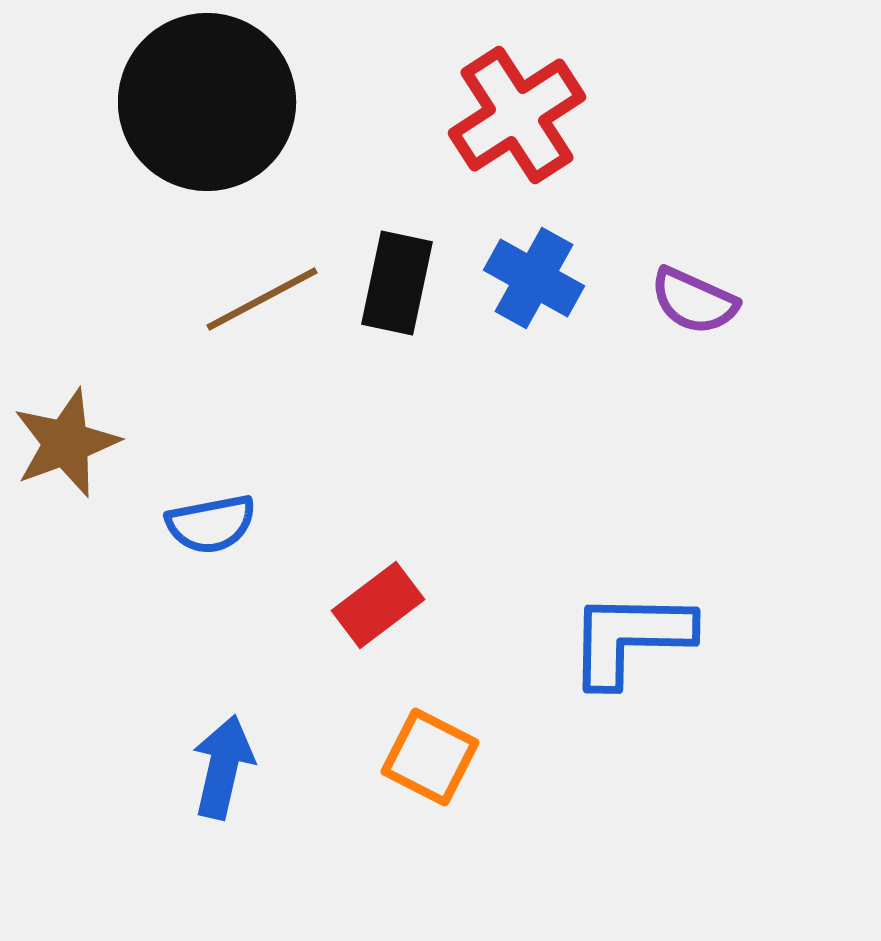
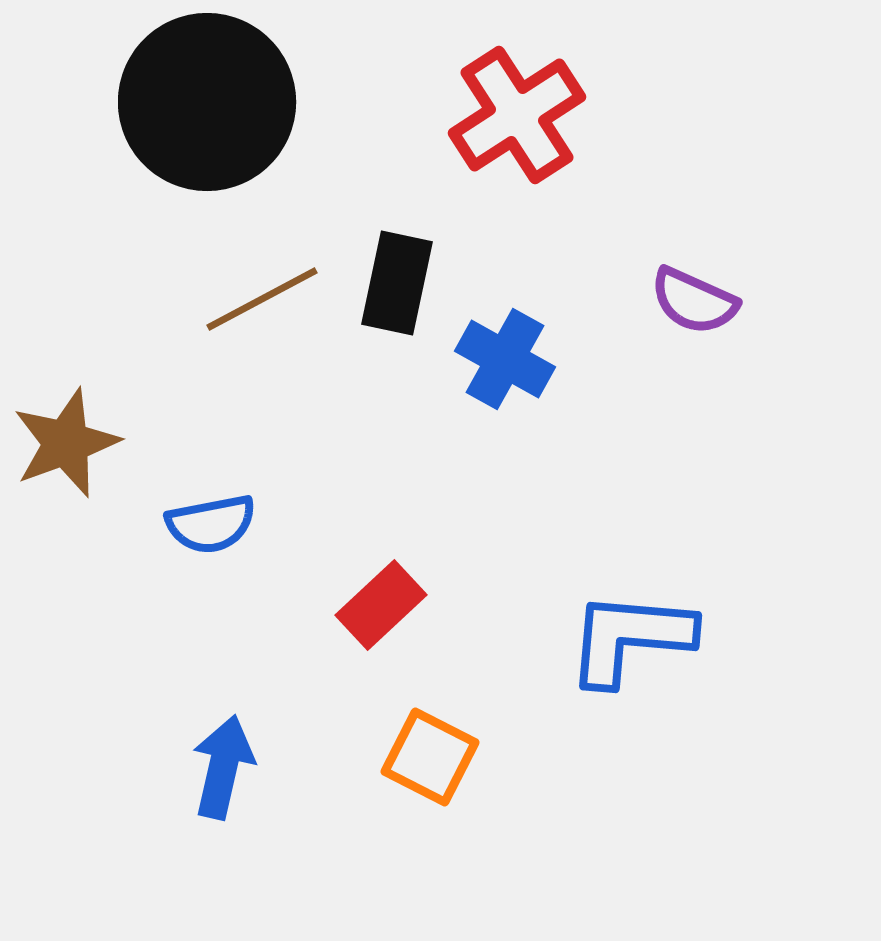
blue cross: moved 29 px left, 81 px down
red rectangle: moved 3 px right; rotated 6 degrees counterclockwise
blue L-shape: rotated 4 degrees clockwise
